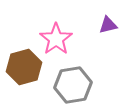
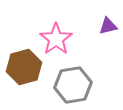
purple triangle: moved 1 px down
